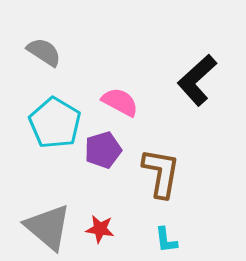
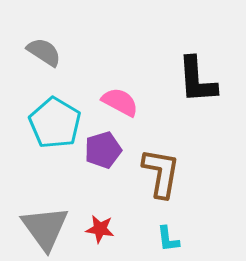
black L-shape: rotated 52 degrees counterclockwise
gray triangle: moved 3 px left, 1 px down; rotated 14 degrees clockwise
cyan L-shape: moved 2 px right, 1 px up
